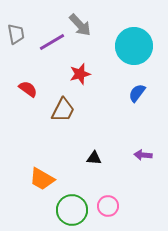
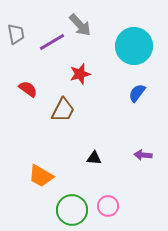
orange trapezoid: moved 1 px left, 3 px up
